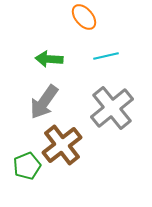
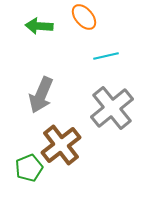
green arrow: moved 10 px left, 33 px up
gray arrow: moved 3 px left, 7 px up; rotated 12 degrees counterclockwise
brown cross: moved 1 px left
green pentagon: moved 2 px right, 2 px down
